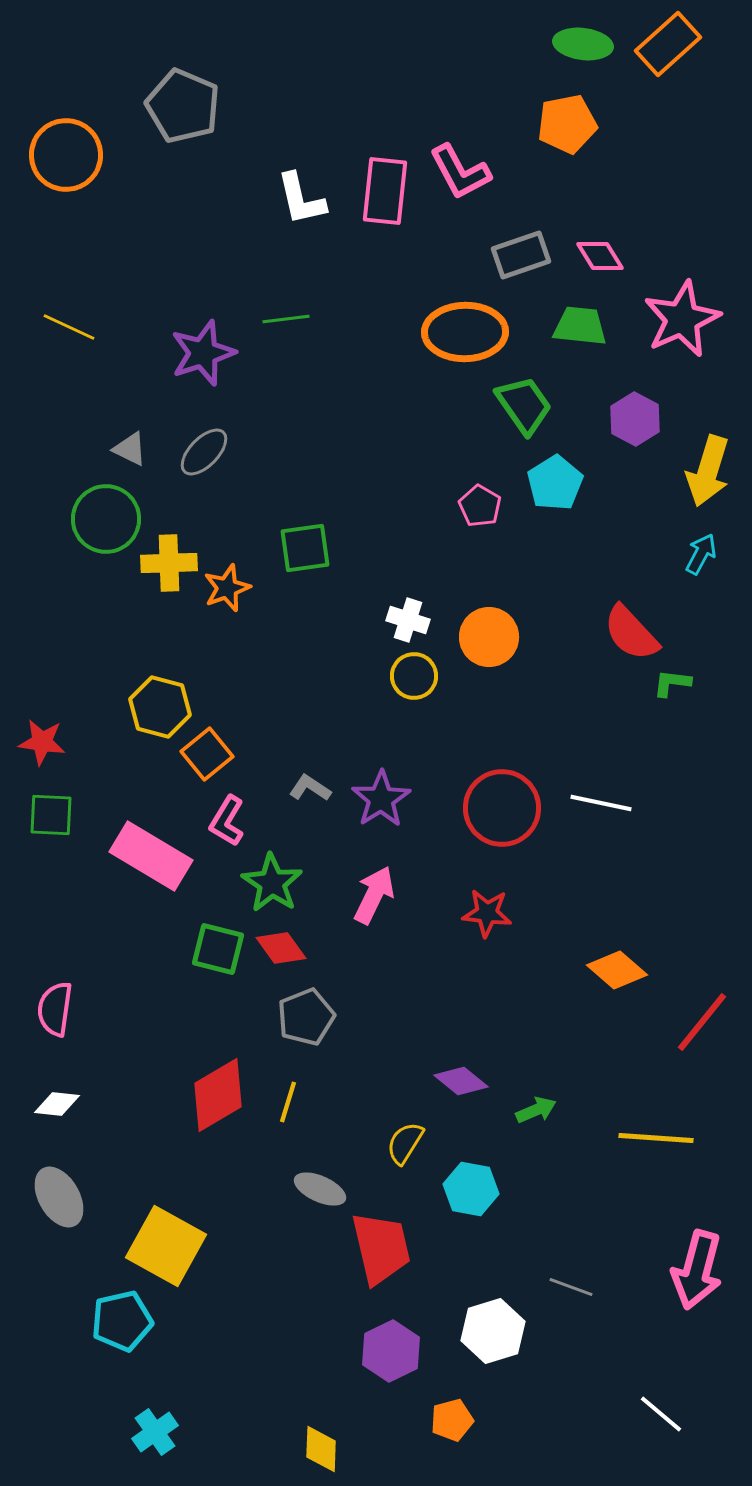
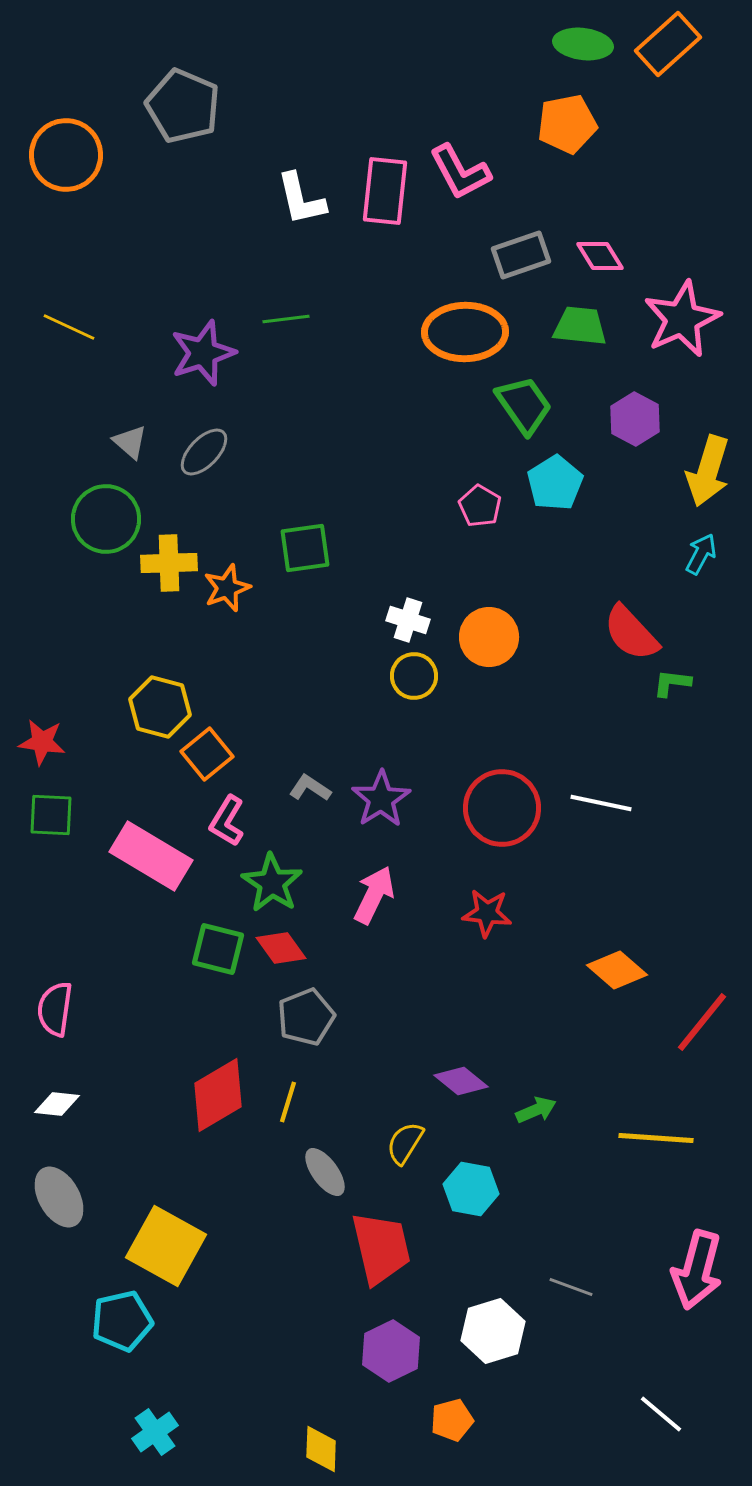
gray triangle at (130, 449): moved 7 px up; rotated 15 degrees clockwise
gray ellipse at (320, 1189): moved 5 px right, 17 px up; rotated 30 degrees clockwise
